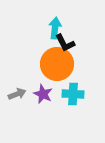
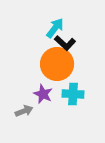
cyan arrow: rotated 30 degrees clockwise
black L-shape: rotated 20 degrees counterclockwise
gray arrow: moved 7 px right, 17 px down
